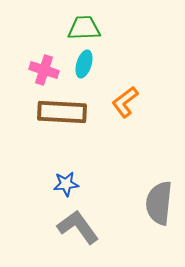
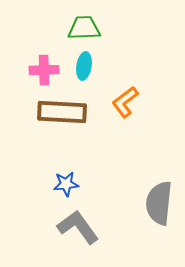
cyan ellipse: moved 2 px down; rotated 8 degrees counterclockwise
pink cross: rotated 20 degrees counterclockwise
